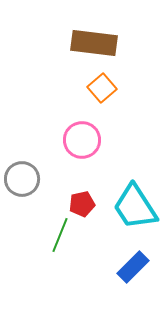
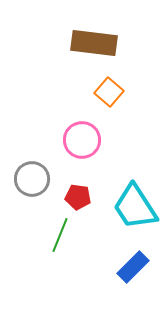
orange square: moved 7 px right, 4 px down; rotated 8 degrees counterclockwise
gray circle: moved 10 px right
red pentagon: moved 4 px left, 7 px up; rotated 20 degrees clockwise
